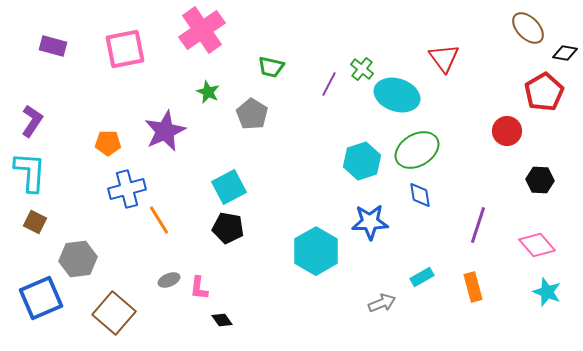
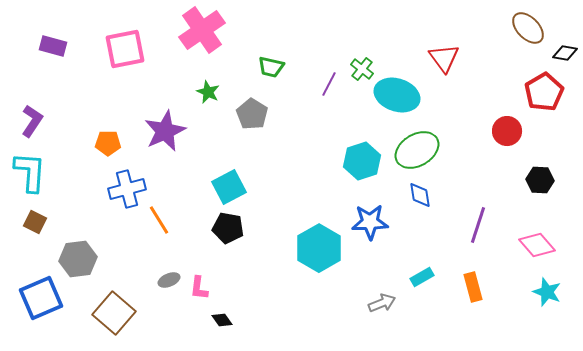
cyan hexagon at (316, 251): moved 3 px right, 3 px up
